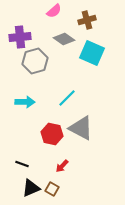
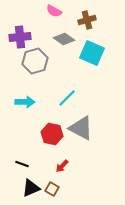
pink semicircle: rotated 70 degrees clockwise
